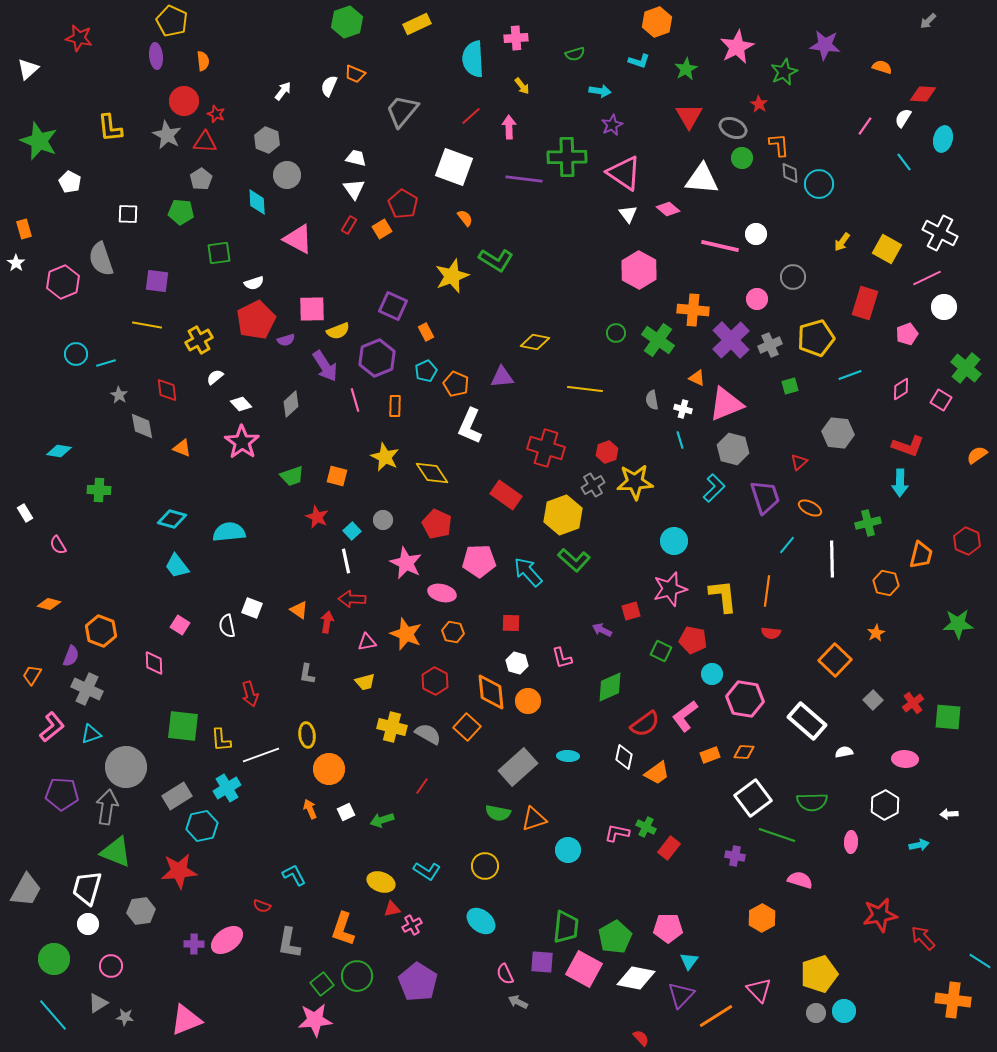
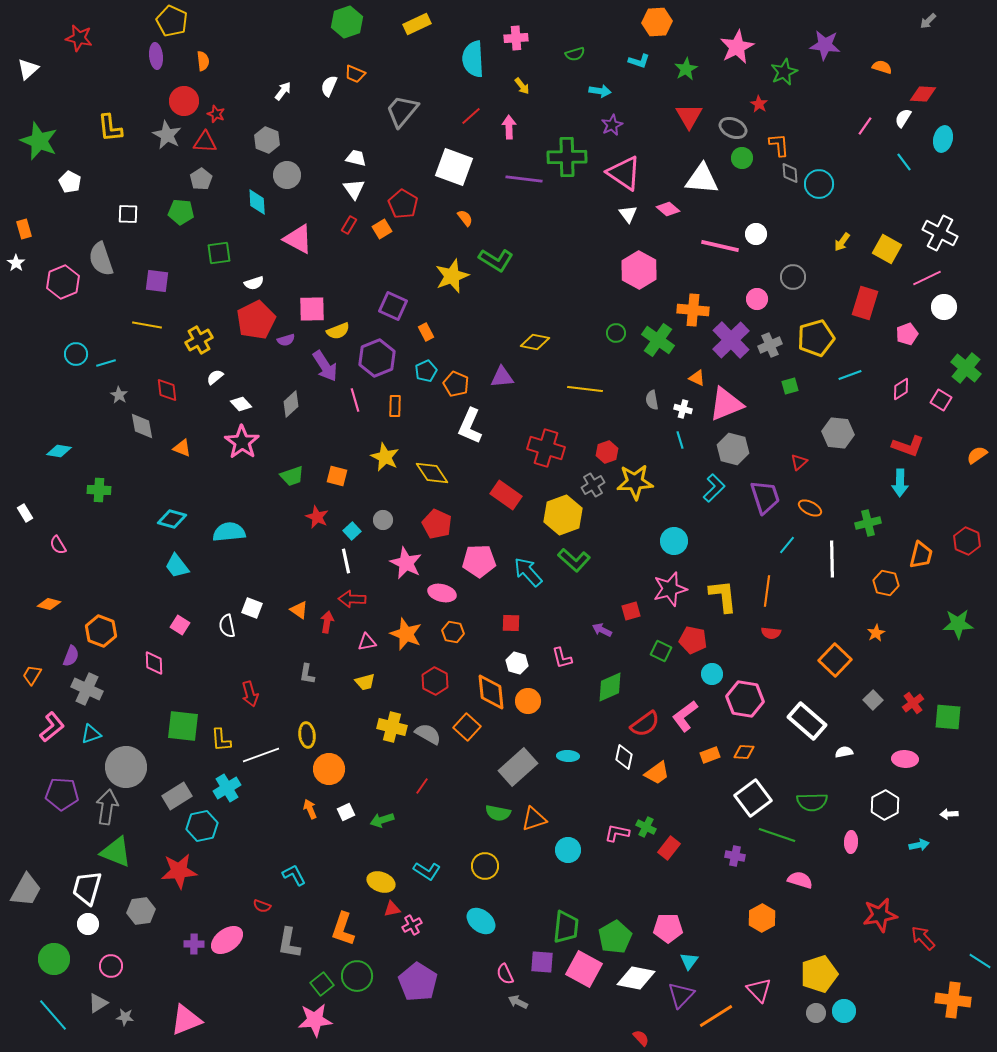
orange hexagon at (657, 22): rotated 16 degrees clockwise
